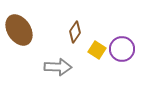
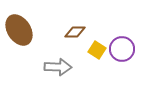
brown diamond: rotated 55 degrees clockwise
